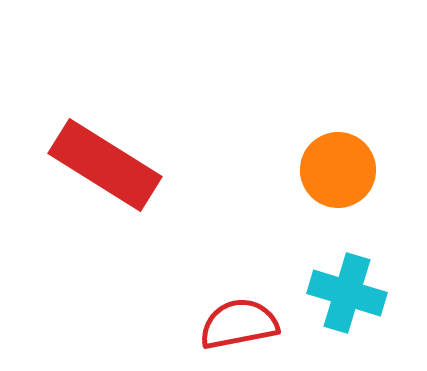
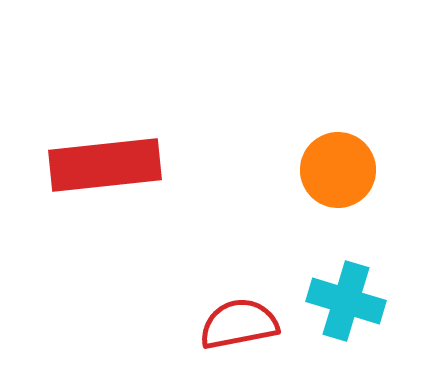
red rectangle: rotated 38 degrees counterclockwise
cyan cross: moved 1 px left, 8 px down
